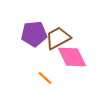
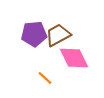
brown trapezoid: moved 3 px up
pink diamond: moved 2 px right, 1 px down
